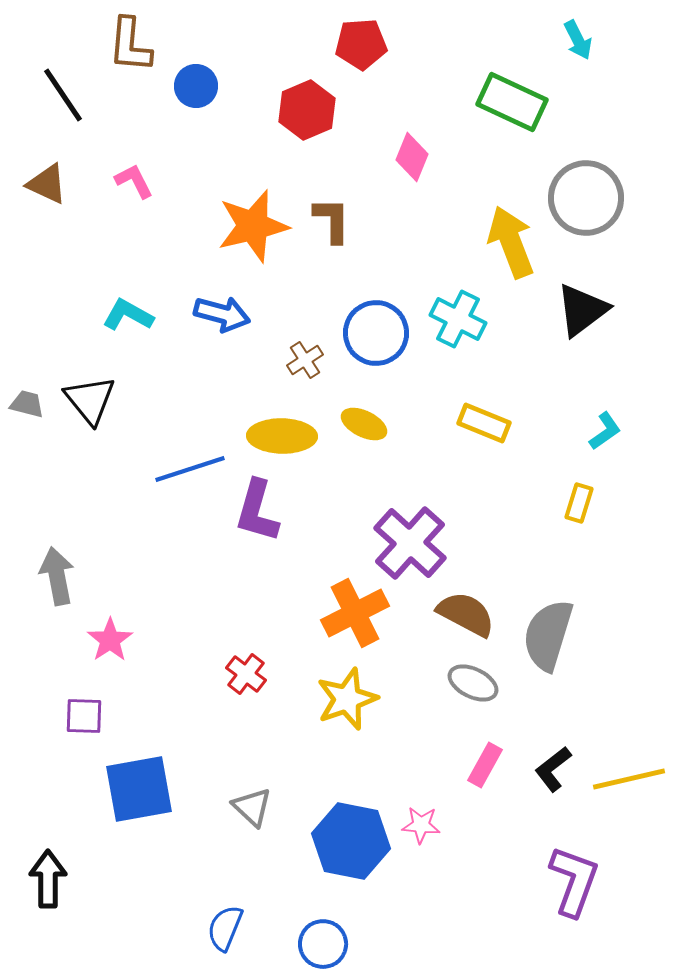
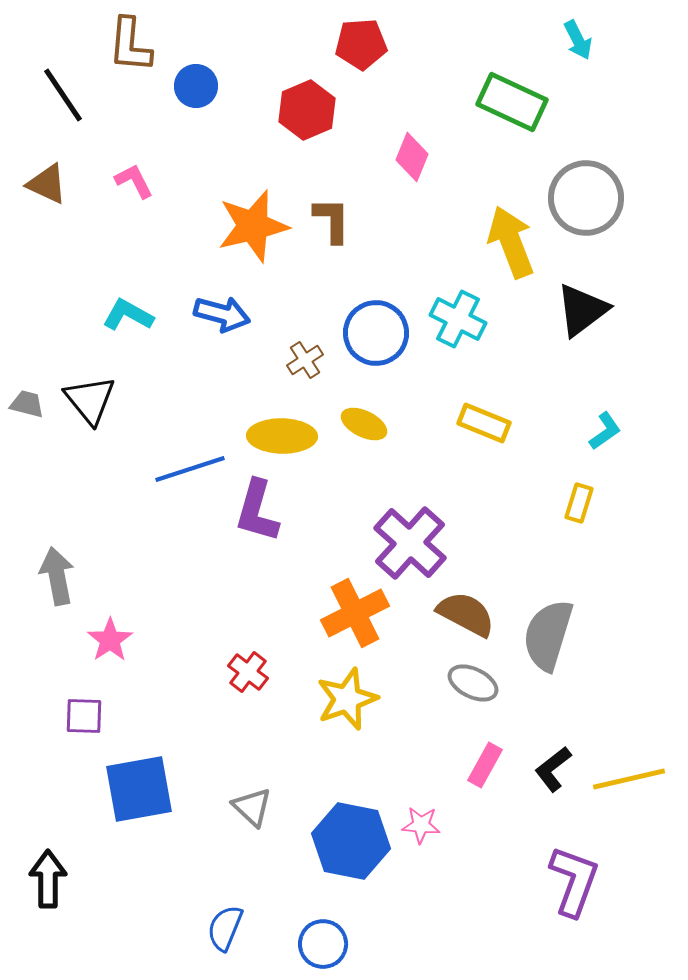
red cross at (246, 674): moved 2 px right, 2 px up
